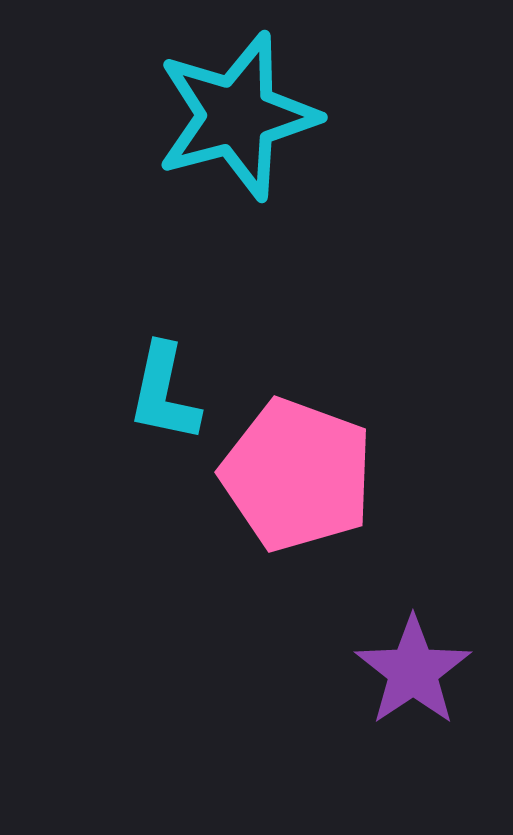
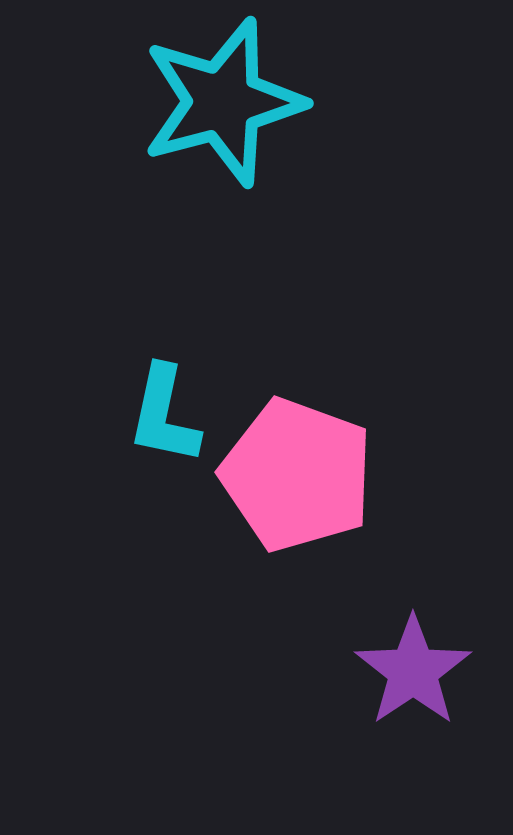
cyan star: moved 14 px left, 14 px up
cyan L-shape: moved 22 px down
